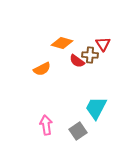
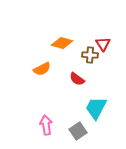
red semicircle: moved 18 px down
